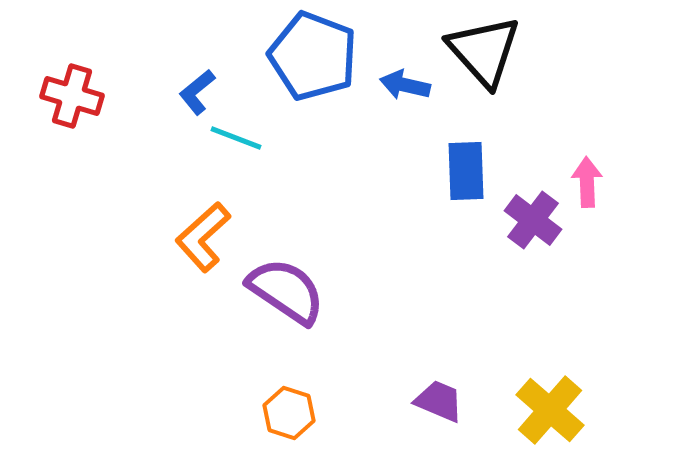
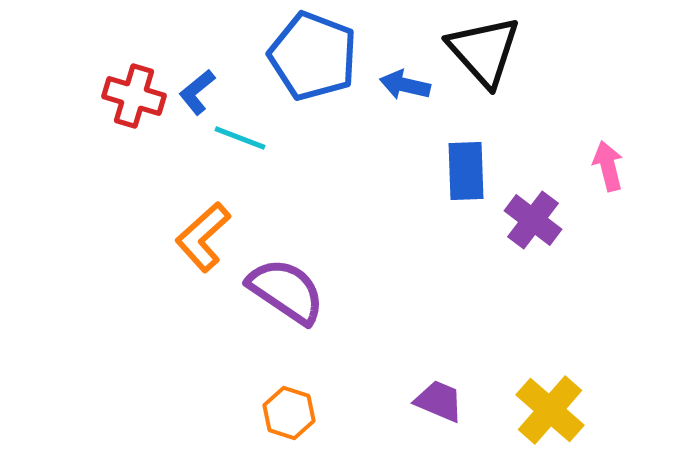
red cross: moved 62 px right
cyan line: moved 4 px right
pink arrow: moved 21 px right, 16 px up; rotated 12 degrees counterclockwise
